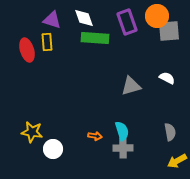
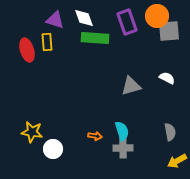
purple triangle: moved 3 px right
